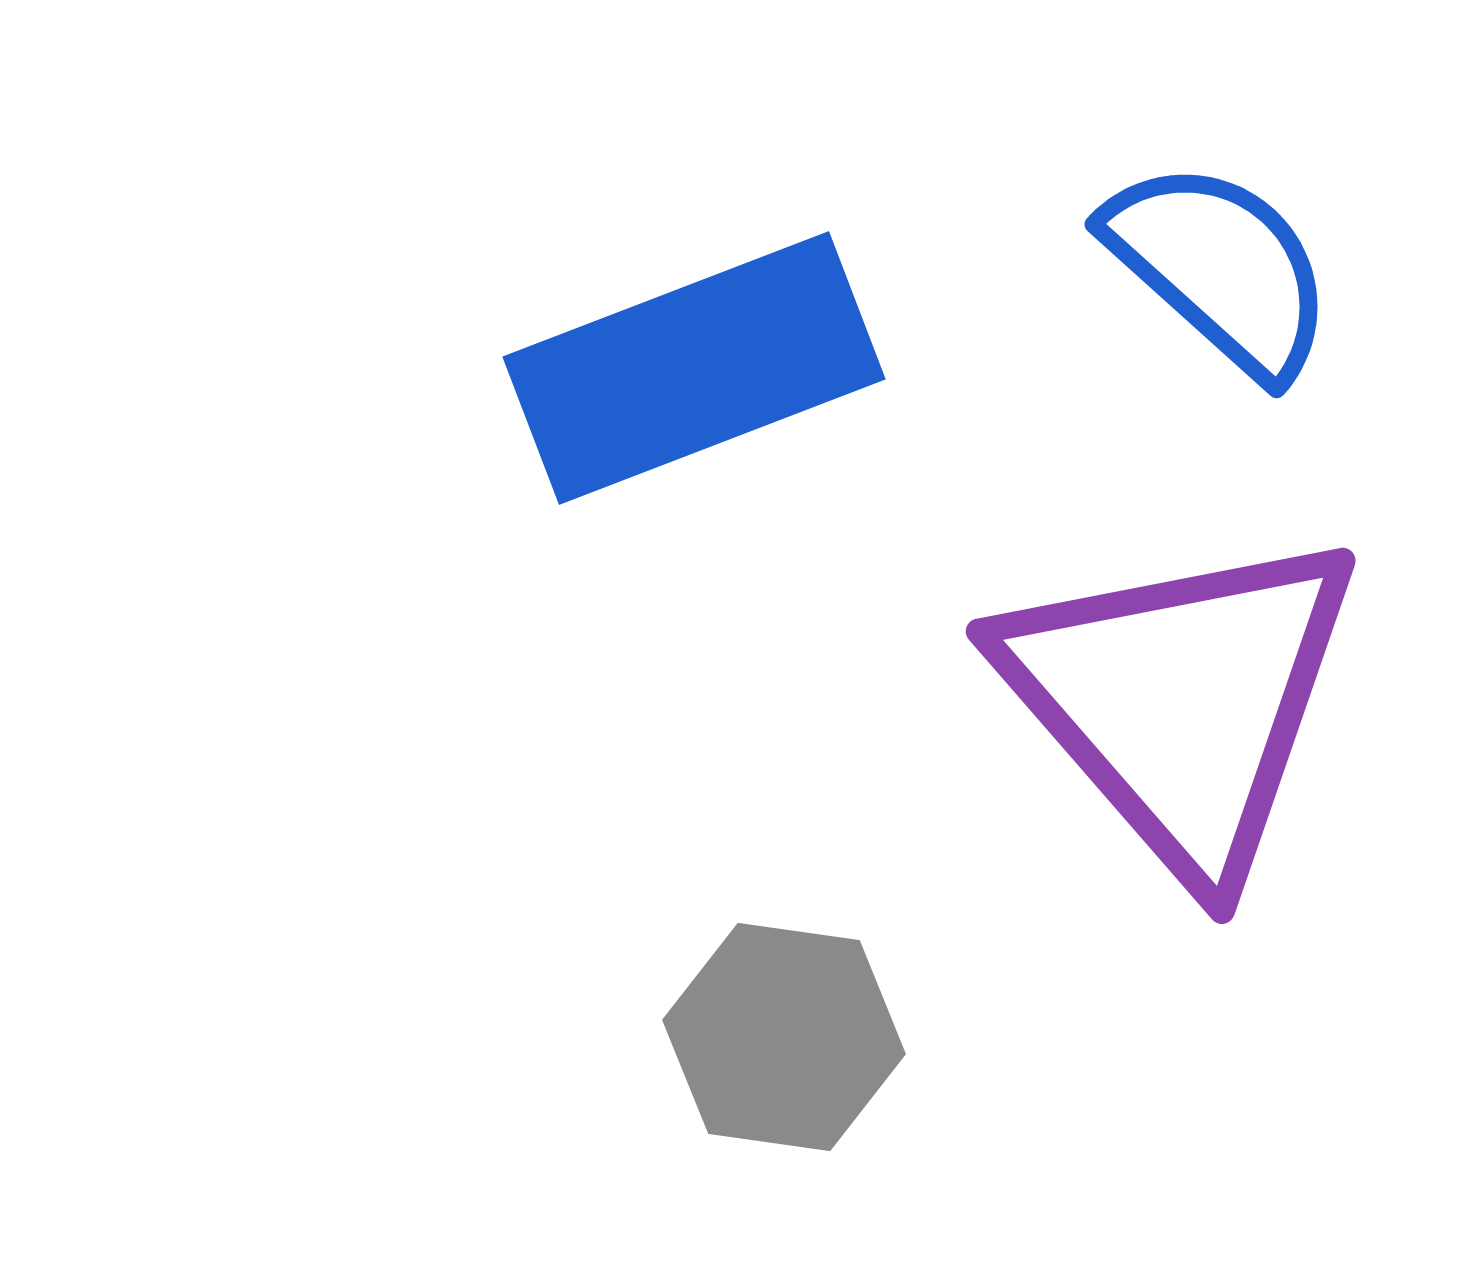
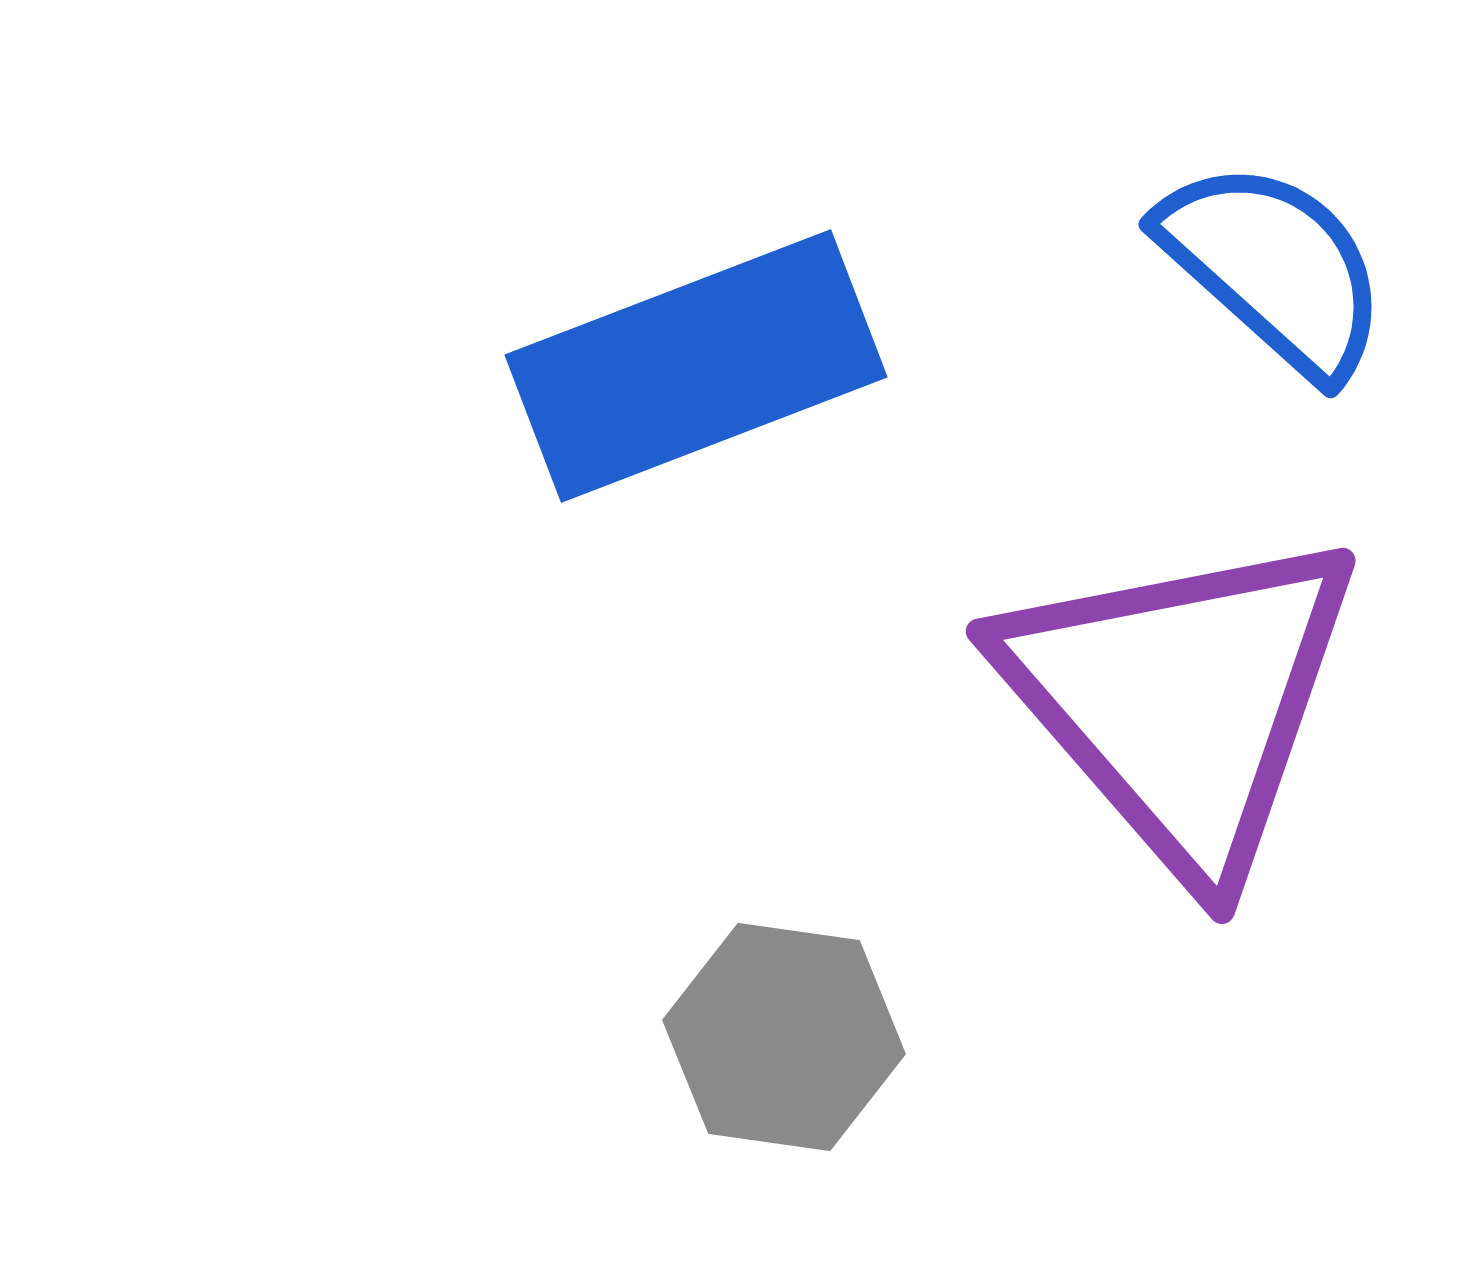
blue semicircle: moved 54 px right
blue rectangle: moved 2 px right, 2 px up
